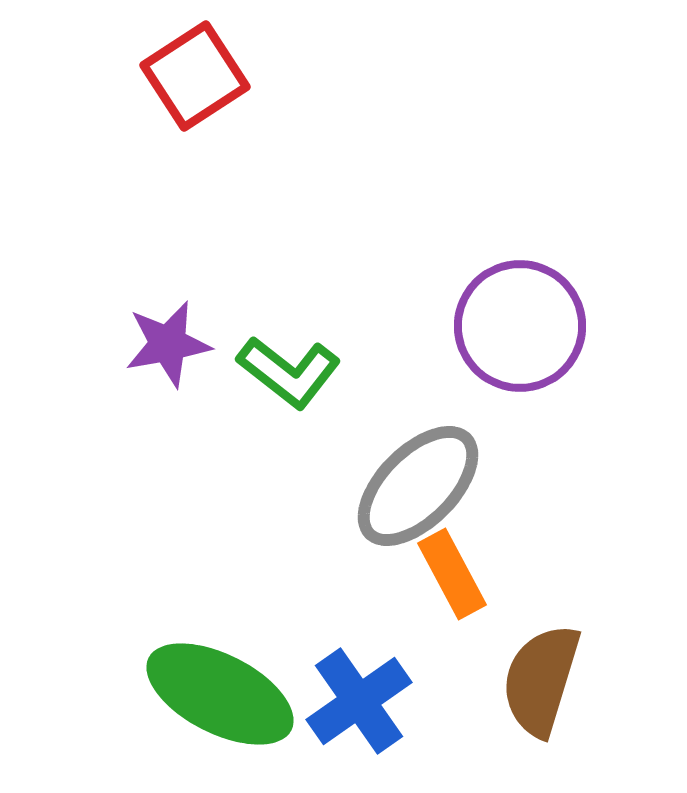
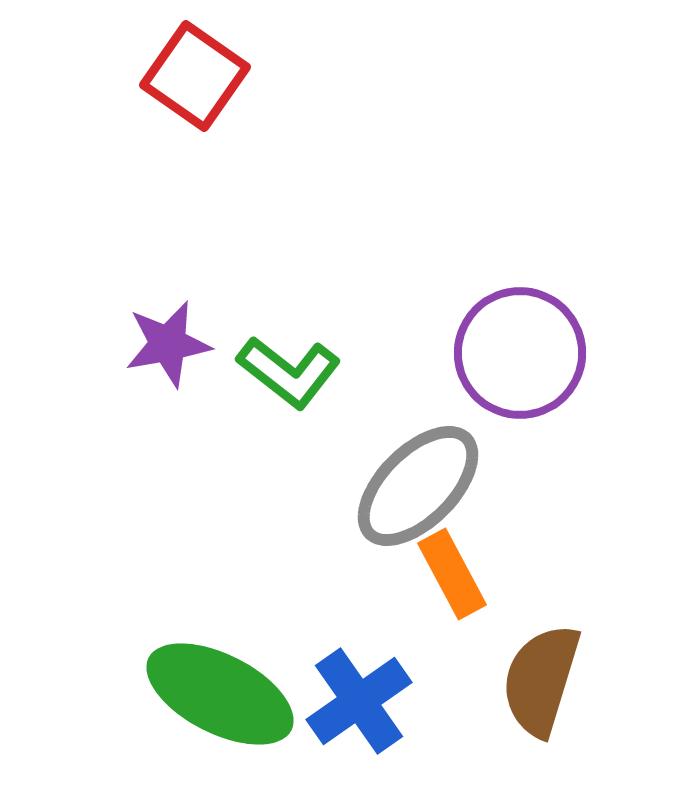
red square: rotated 22 degrees counterclockwise
purple circle: moved 27 px down
